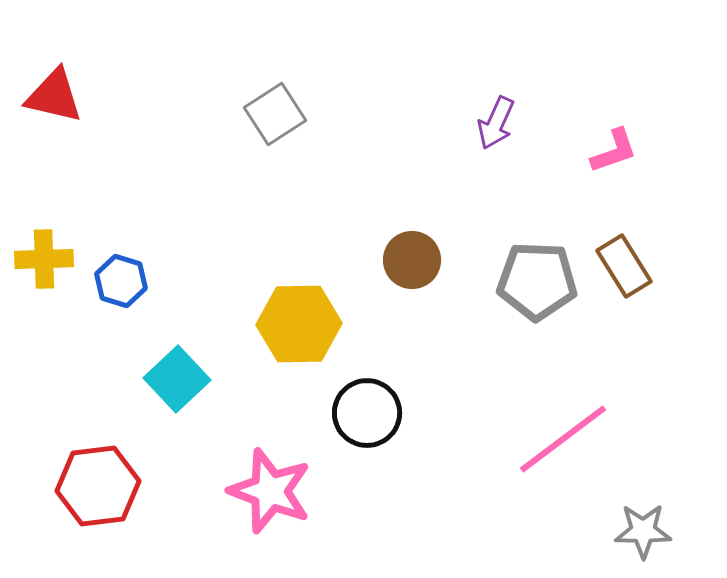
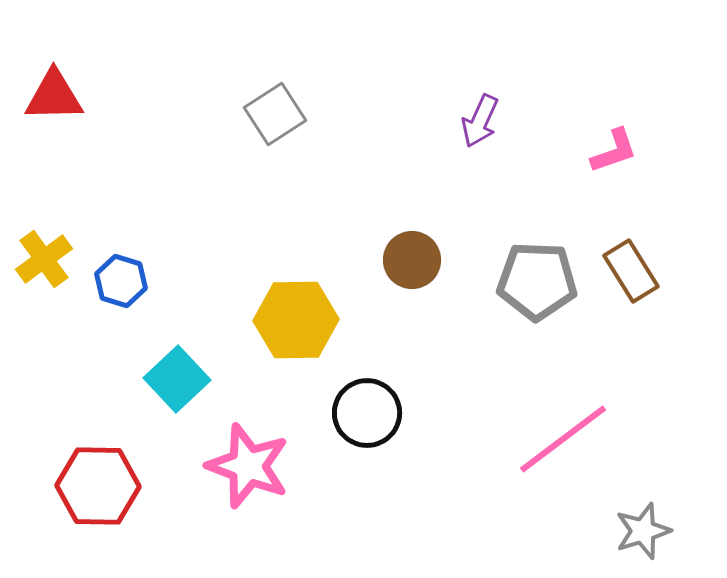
red triangle: rotated 14 degrees counterclockwise
purple arrow: moved 16 px left, 2 px up
yellow cross: rotated 34 degrees counterclockwise
brown rectangle: moved 7 px right, 5 px down
yellow hexagon: moved 3 px left, 4 px up
red hexagon: rotated 8 degrees clockwise
pink star: moved 22 px left, 25 px up
gray star: rotated 18 degrees counterclockwise
